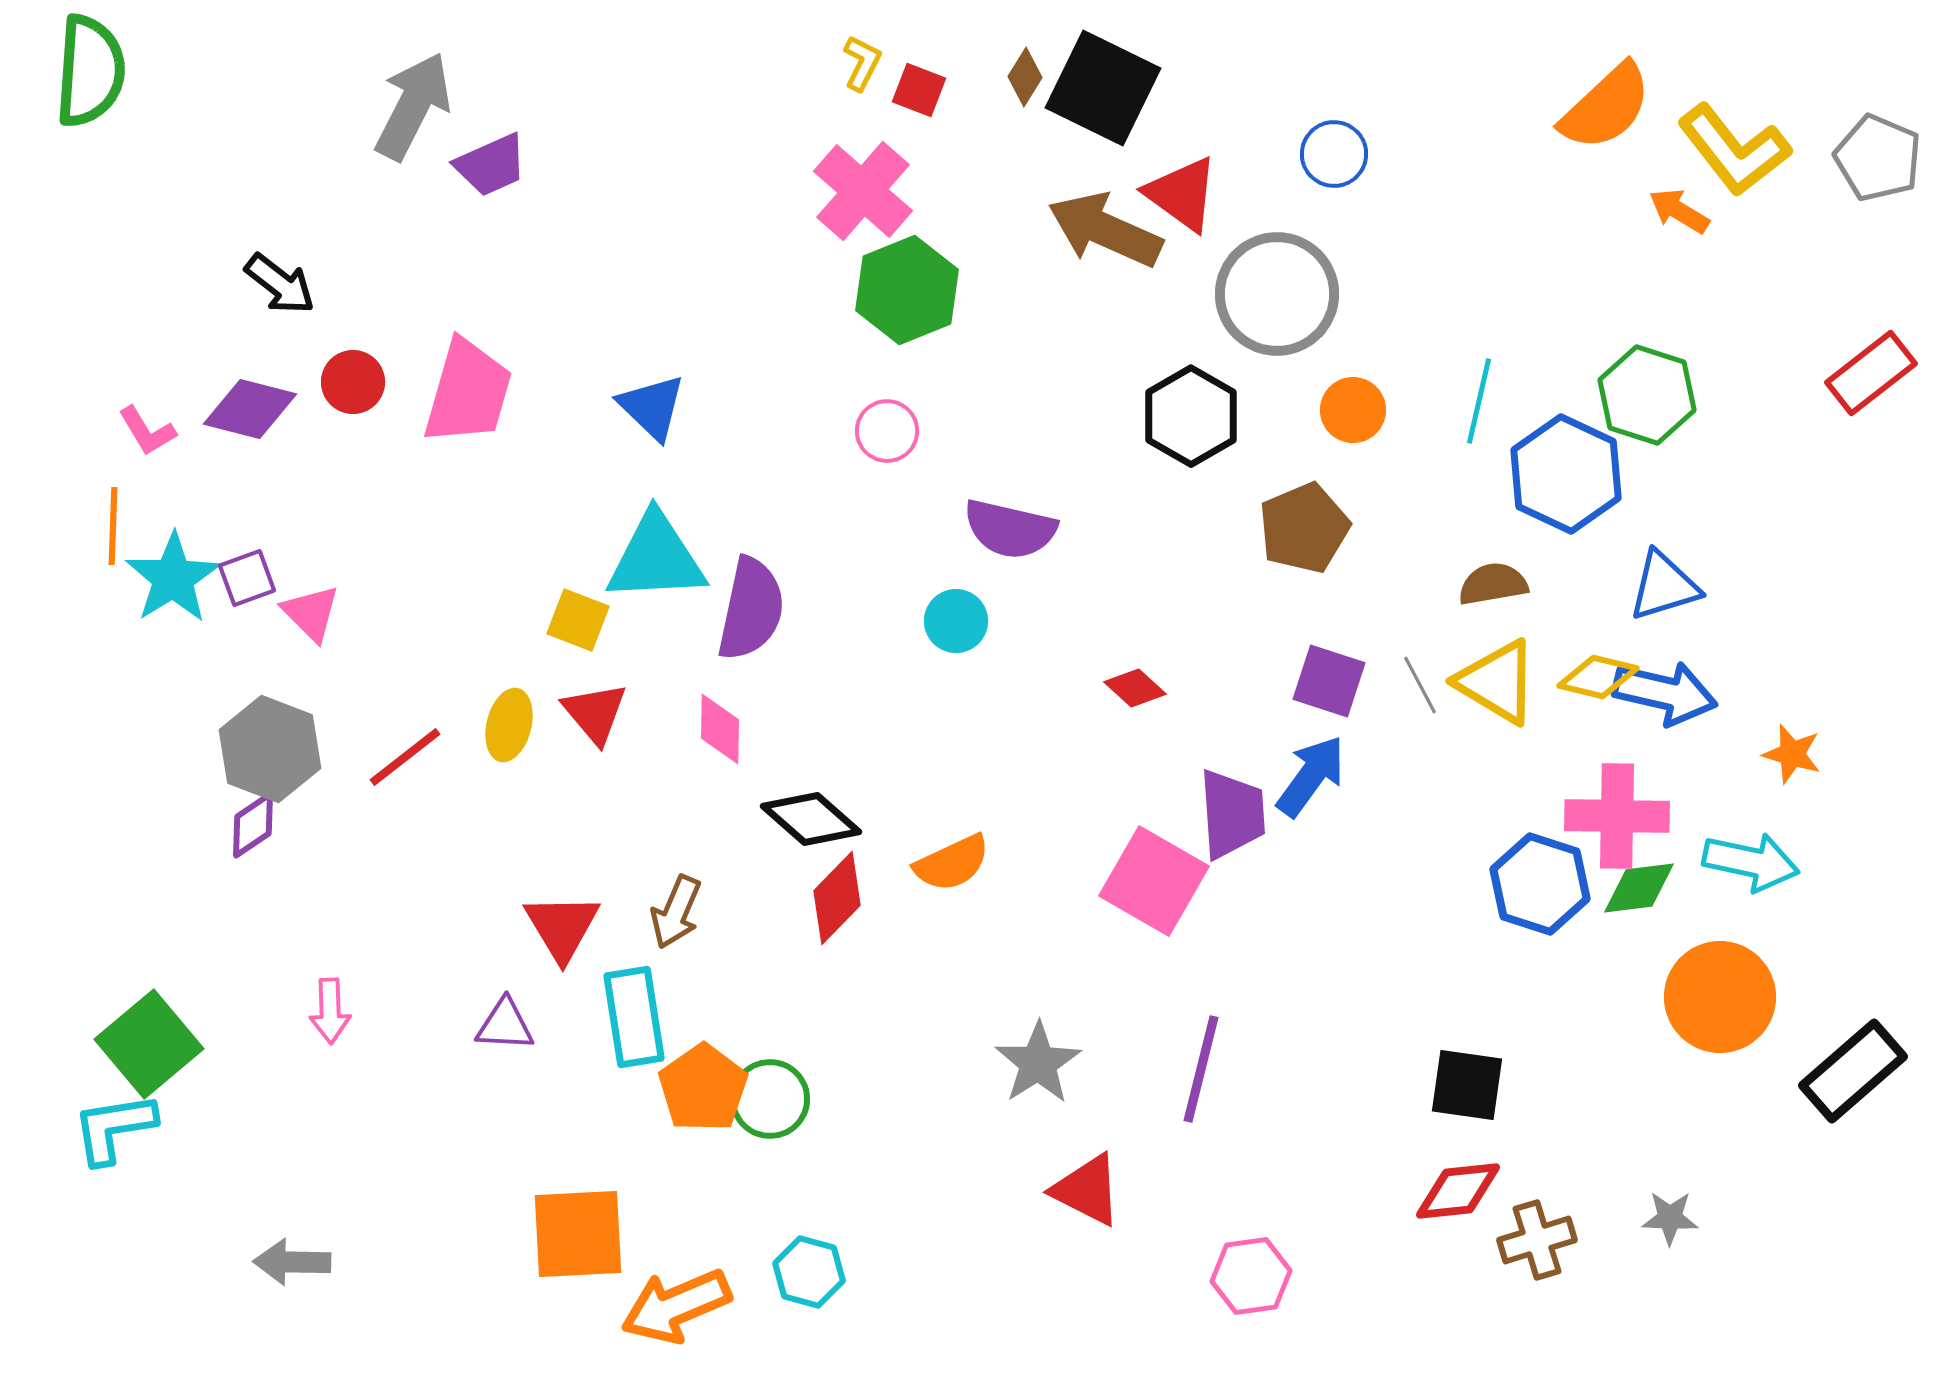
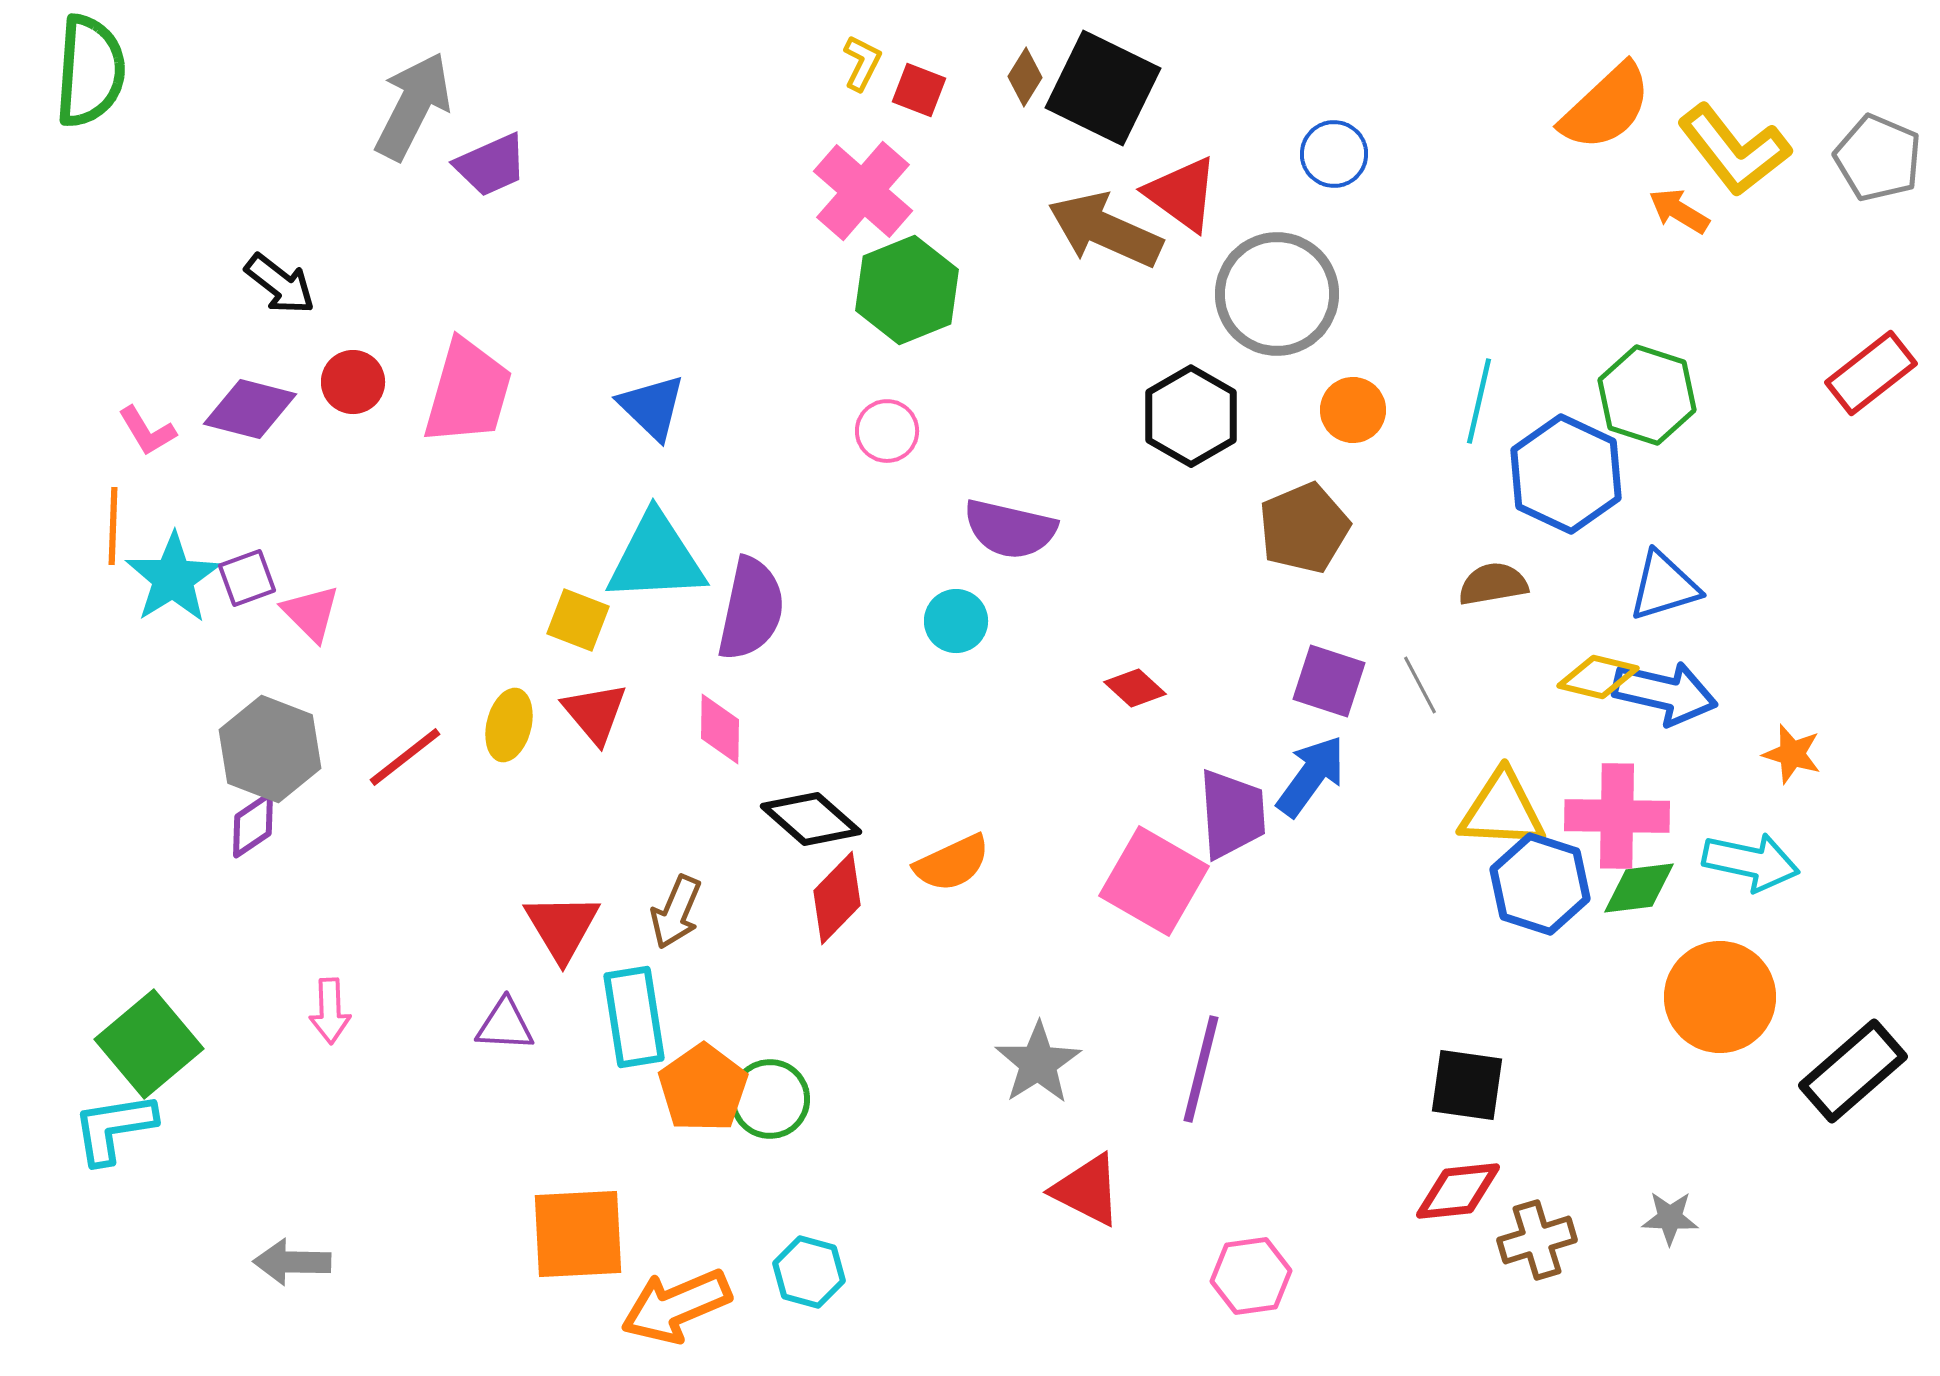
yellow triangle at (1497, 682): moved 5 px right, 128 px down; rotated 28 degrees counterclockwise
